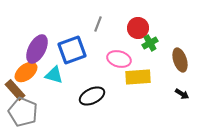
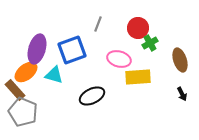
purple ellipse: rotated 12 degrees counterclockwise
black arrow: rotated 32 degrees clockwise
